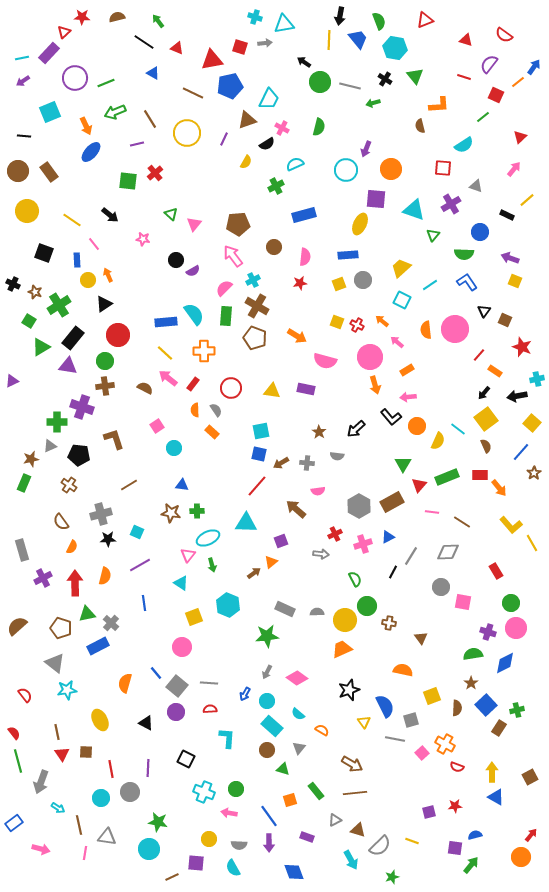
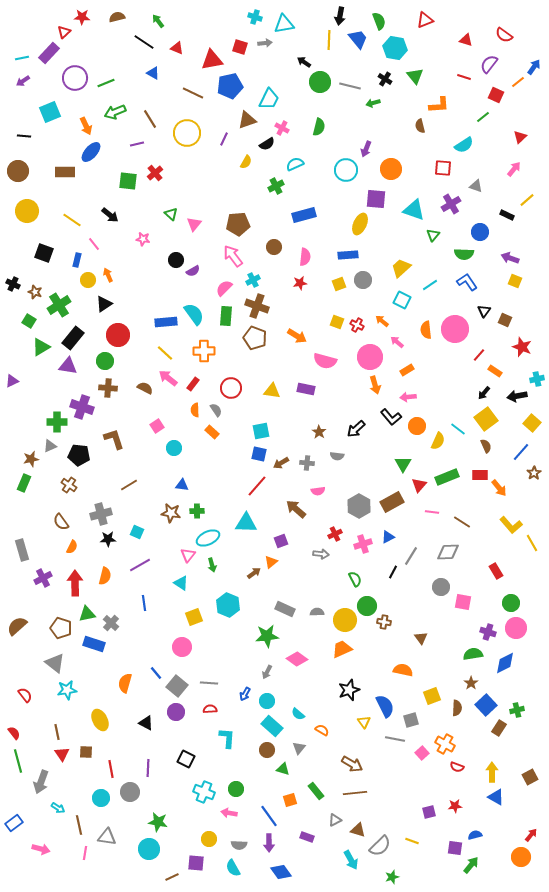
brown rectangle at (49, 172): moved 16 px right; rotated 54 degrees counterclockwise
blue rectangle at (77, 260): rotated 16 degrees clockwise
brown cross at (257, 306): rotated 10 degrees counterclockwise
brown cross at (105, 386): moved 3 px right, 2 px down; rotated 12 degrees clockwise
brown cross at (389, 623): moved 5 px left, 1 px up
blue rectangle at (98, 646): moved 4 px left, 2 px up; rotated 45 degrees clockwise
pink diamond at (297, 678): moved 19 px up
blue diamond at (294, 872): moved 13 px left; rotated 15 degrees counterclockwise
